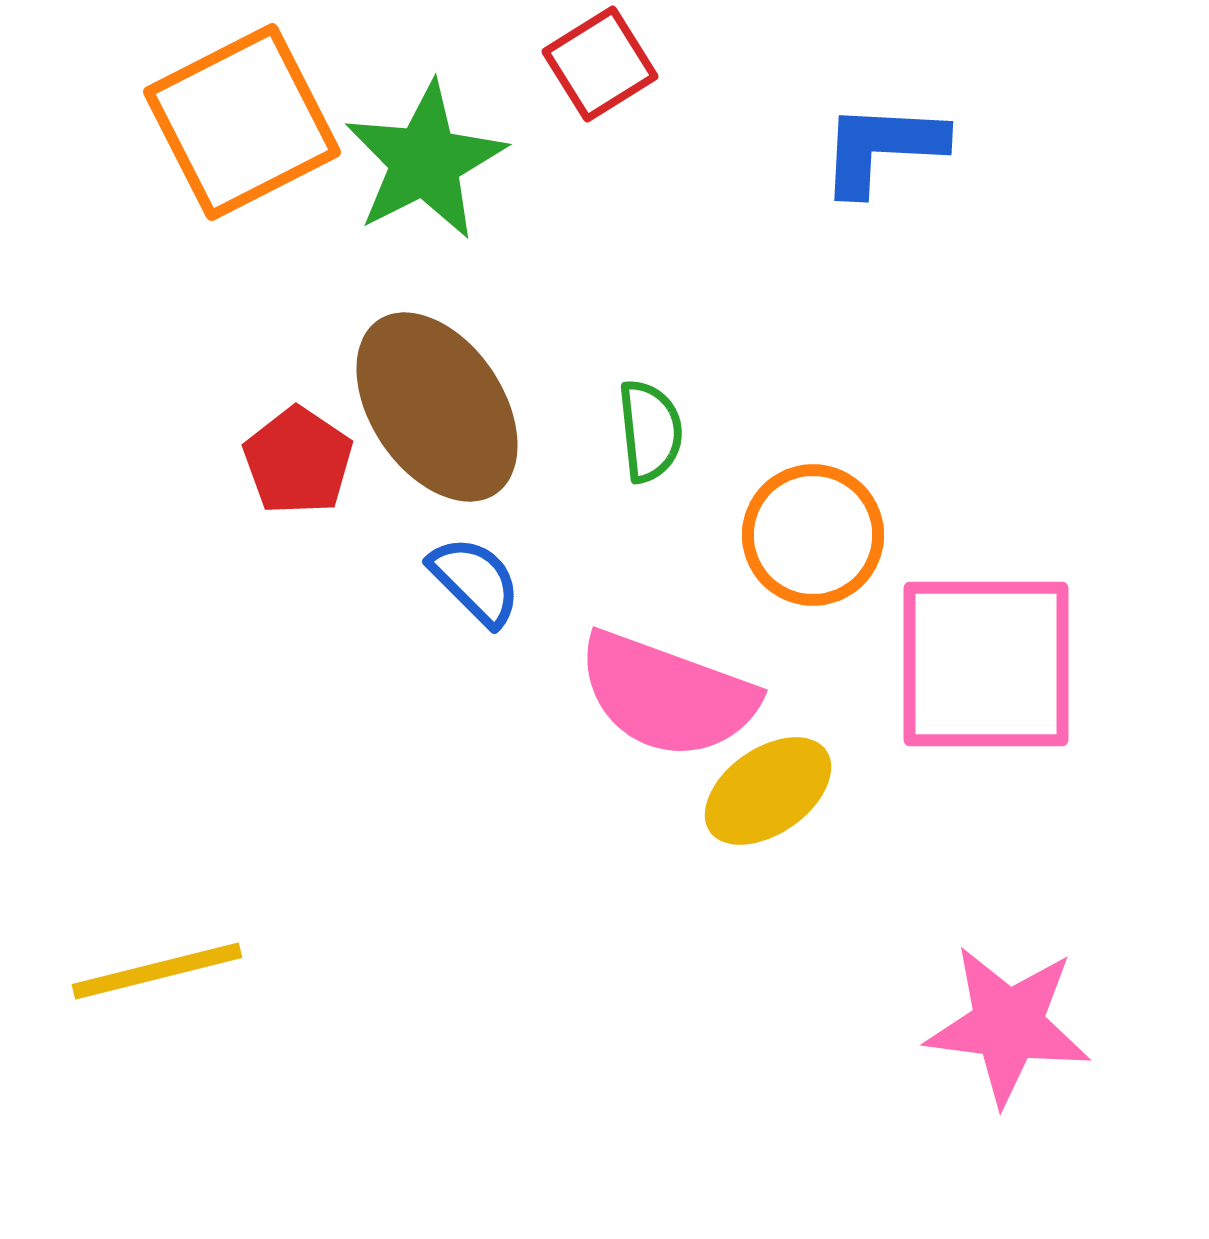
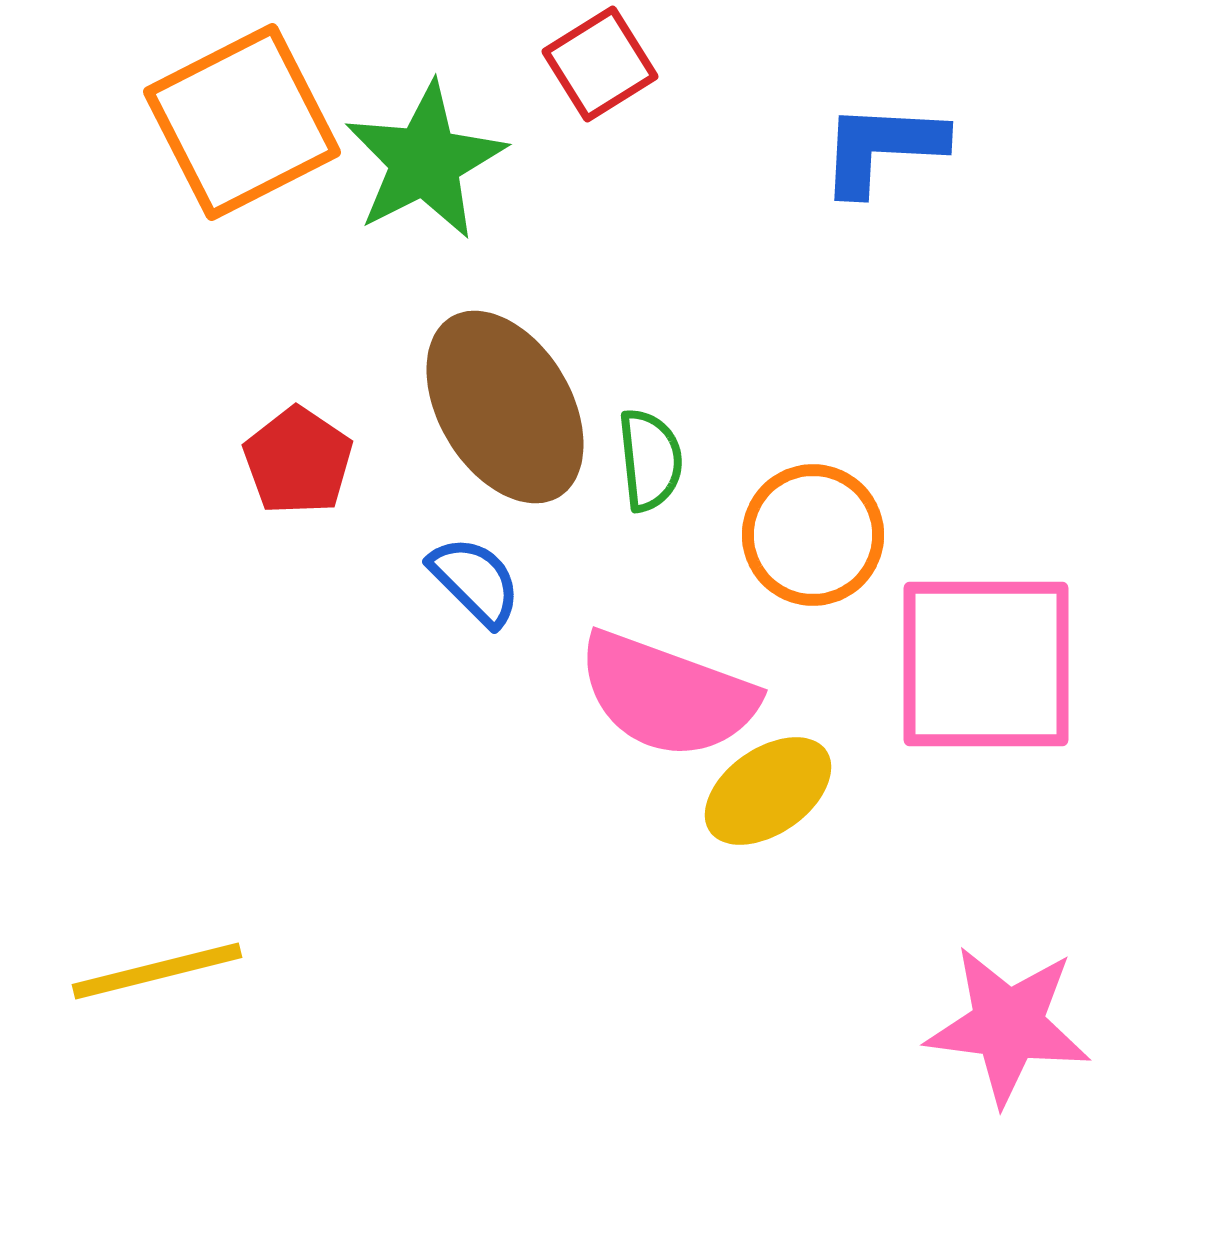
brown ellipse: moved 68 px right; rotated 3 degrees clockwise
green semicircle: moved 29 px down
